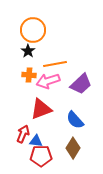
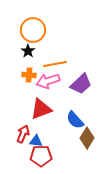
brown diamond: moved 14 px right, 10 px up
